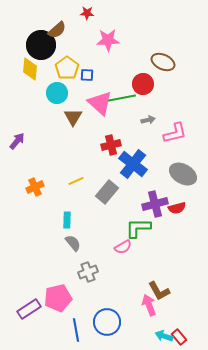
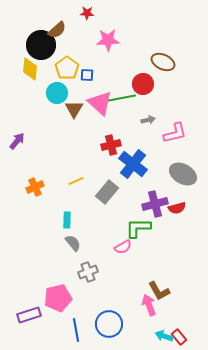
brown triangle: moved 1 px right, 8 px up
purple rectangle: moved 6 px down; rotated 15 degrees clockwise
blue circle: moved 2 px right, 2 px down
